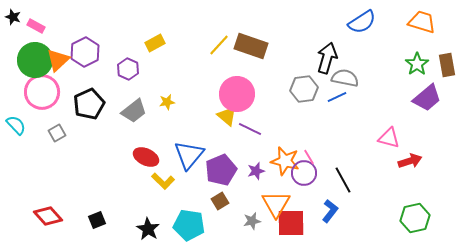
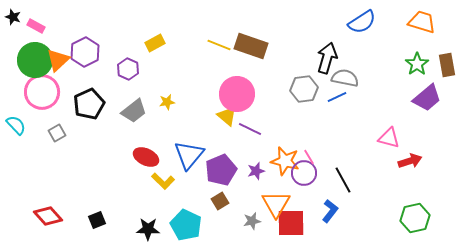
yellow line at (219, 45): rotated 70 degrees clockwise
cyan pentagon at (189, 225): moved 3 px left; rotated 16 degrees clockwise
black star at (148, 229): rotated 30 degrees counterclockwise
